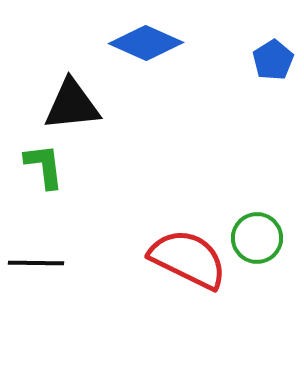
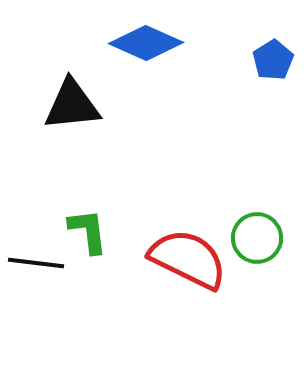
green L-shape: moved 44 px right, 65 px down
black line: rotated 6 degrees clockwise
